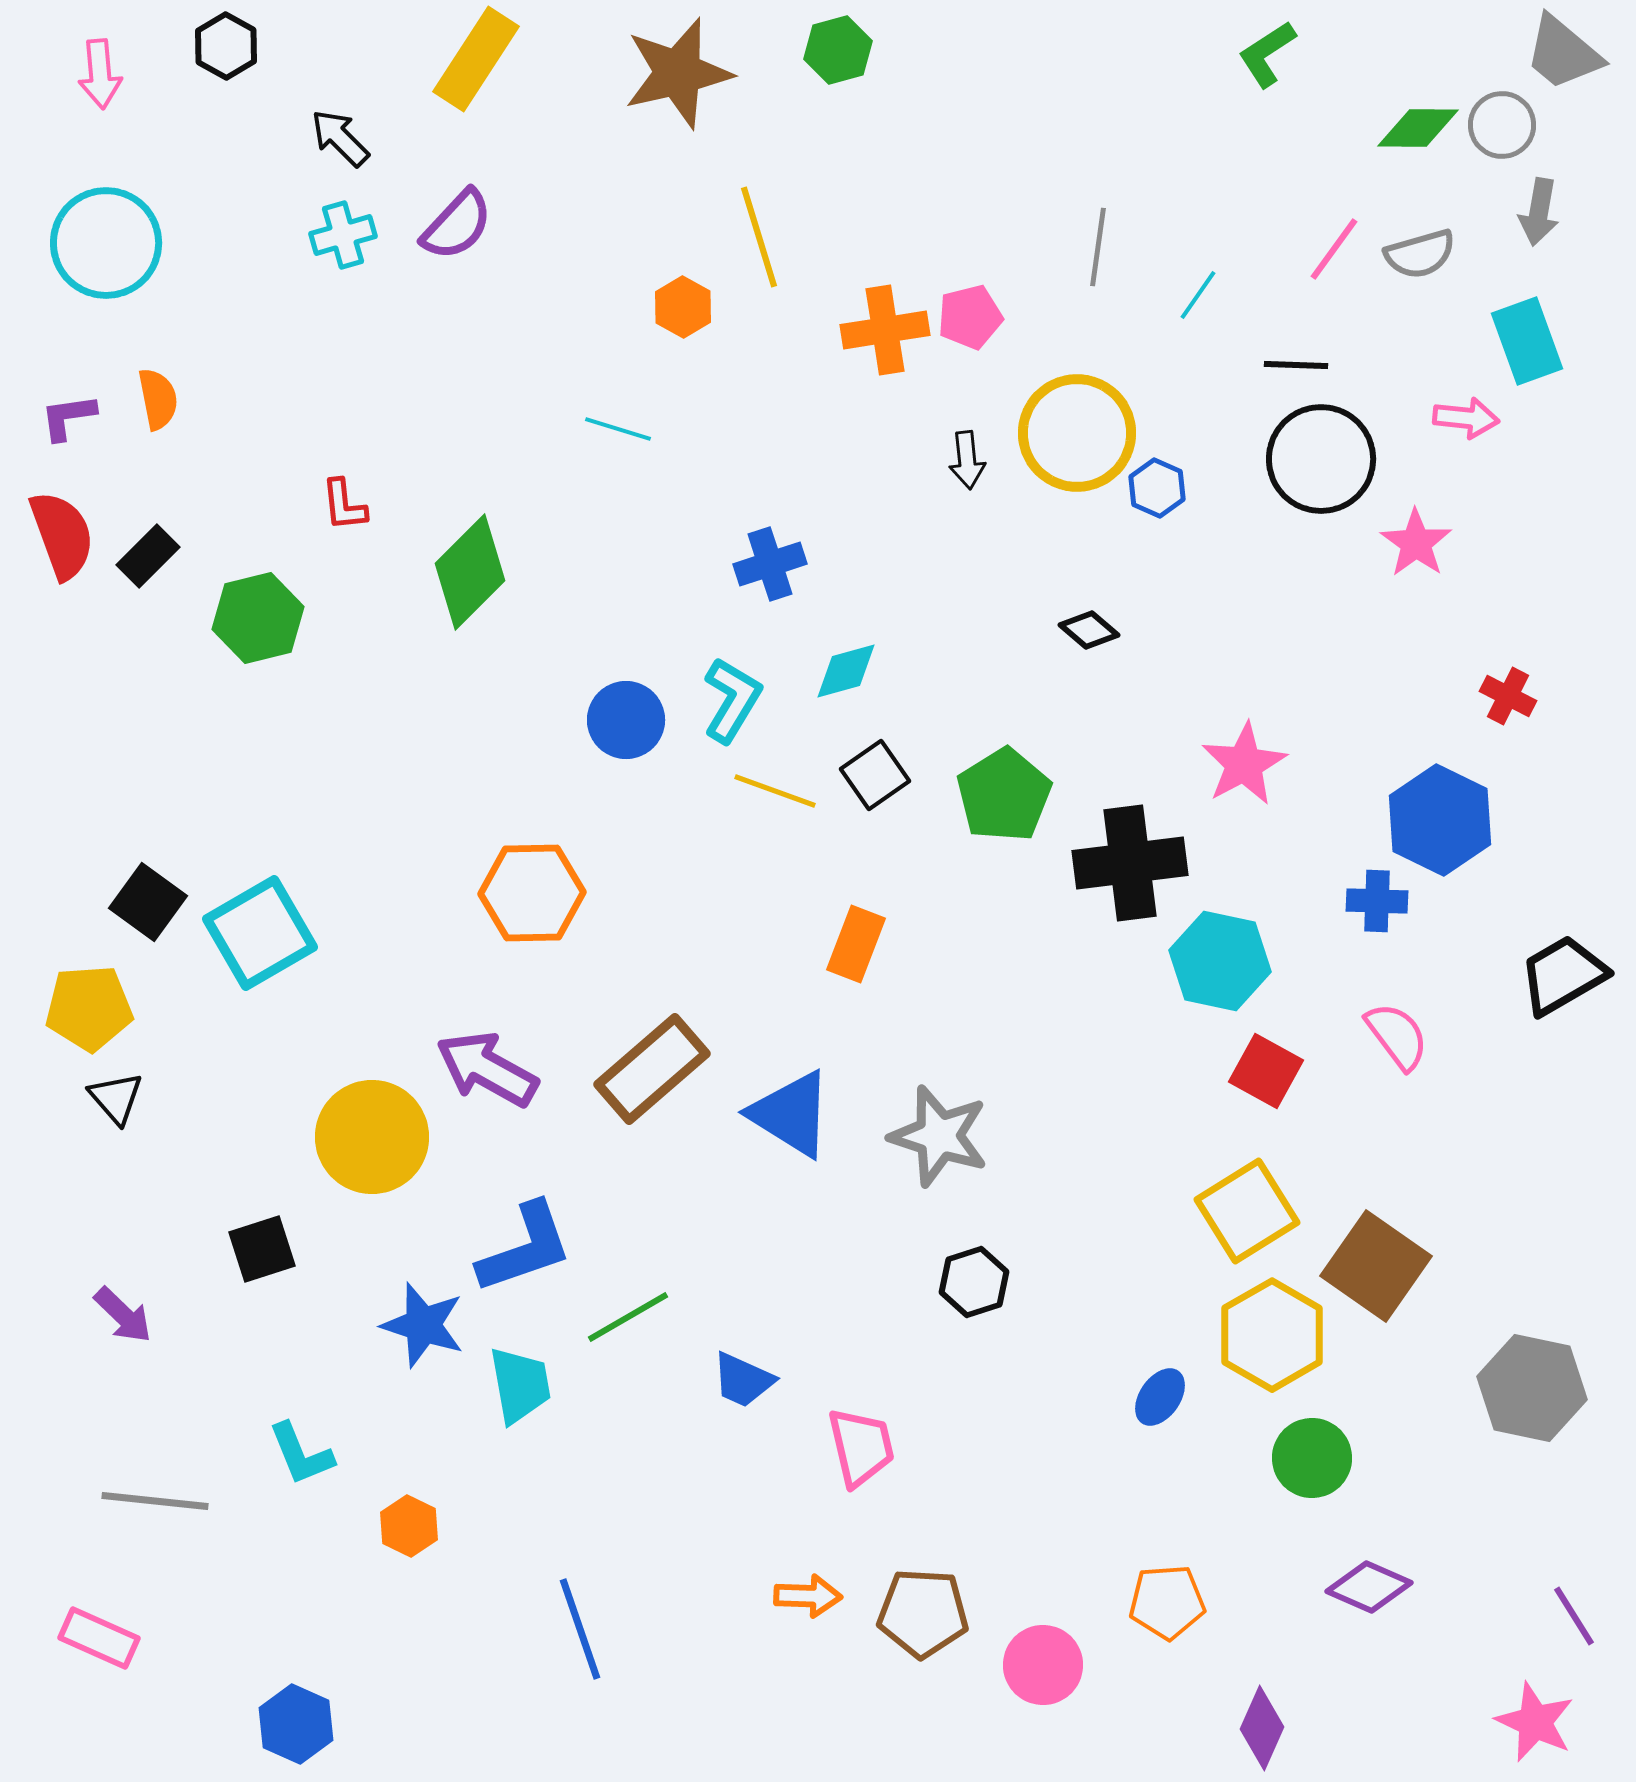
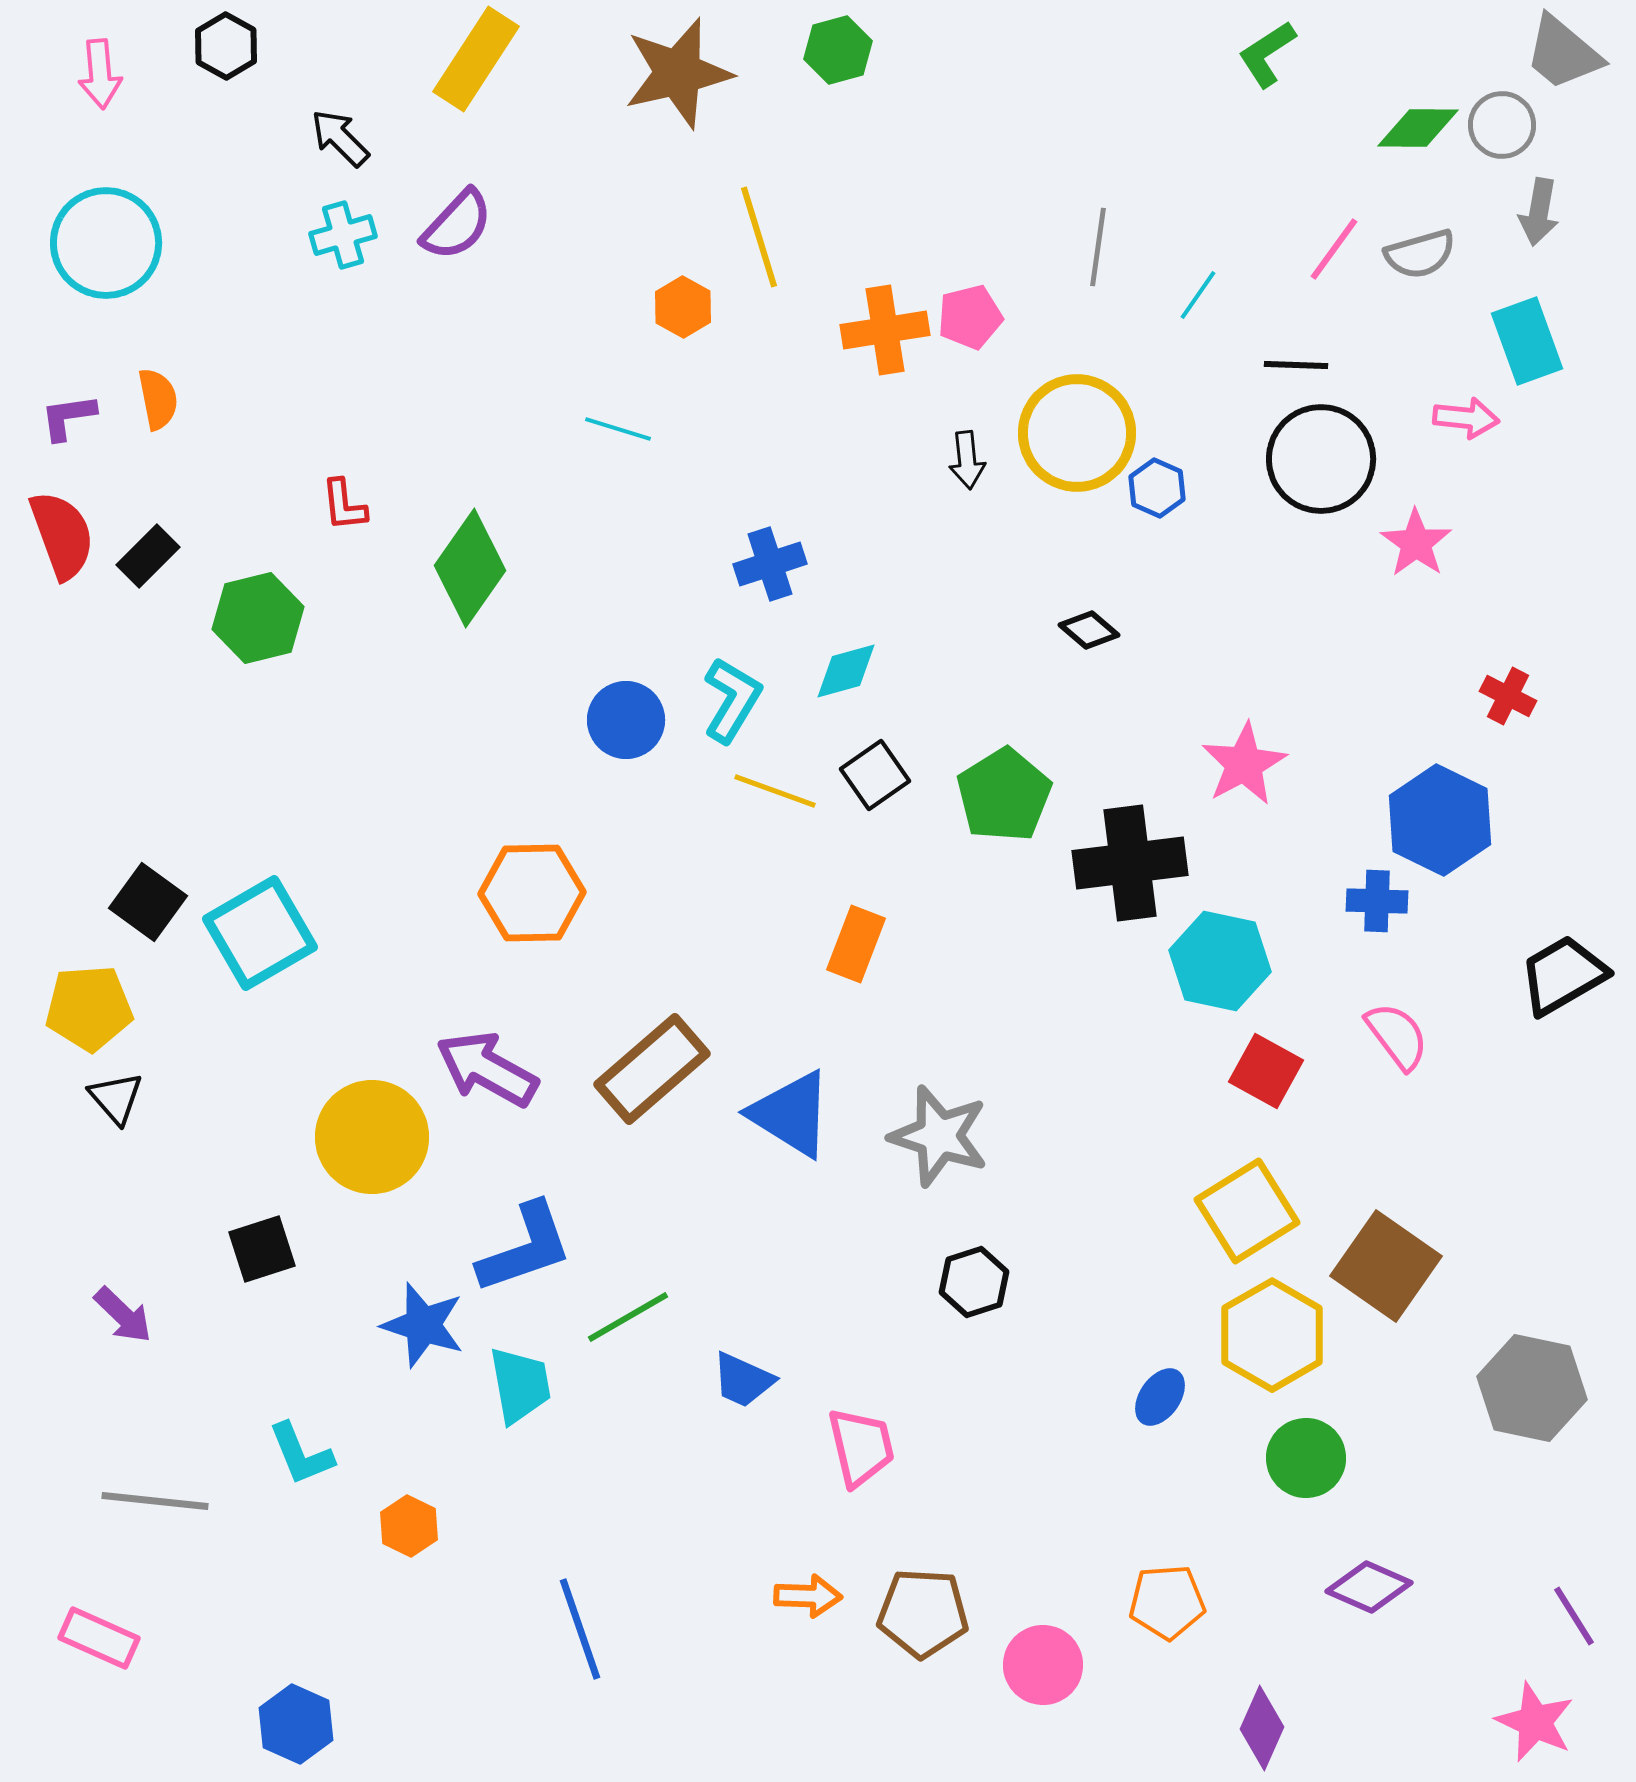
green diamond at (470, 572): moved 4 px up; rotated 10 degrees counterclockwise
brown square at (1376, 1266): moved 10 px right
green circle at (1312, 1458): moved 6 px left
